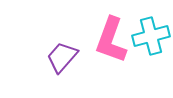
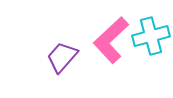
pink L-shape: rotated 27 degrees clockwise
